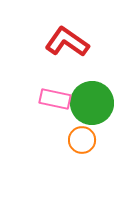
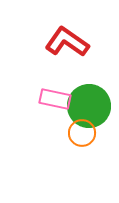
green circle: moved 3 px left, 3 px down
orange circle: moved 7 px up
